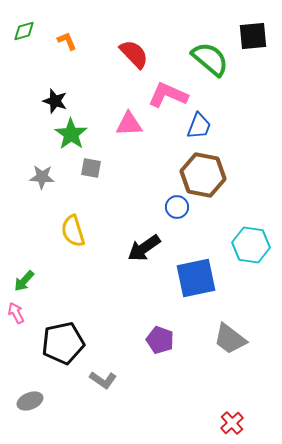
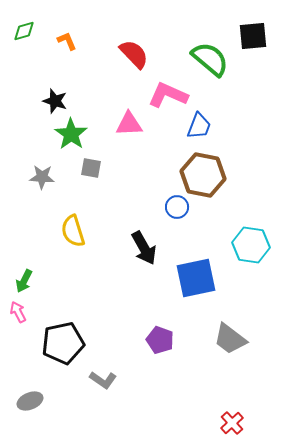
black arrow: rotated 84 degrees counterclockwise
green arrow: rotated 15 degrees counterclockwise
pink arrow: moved 2 px right, 1 px up
